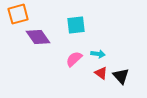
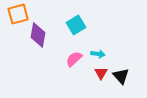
cyan square: rotated 24 degrees counterclockwise
purple diamond: moved 2 px up; rotated 45 degrees clockwise
red triangle: rotated 24 degrees clockwise
